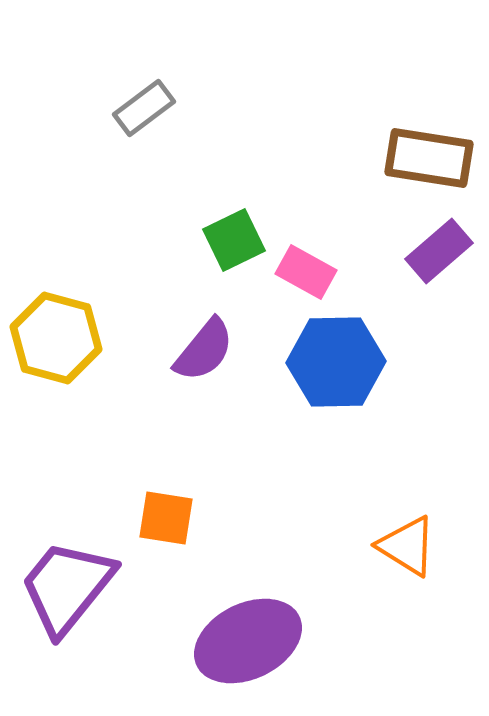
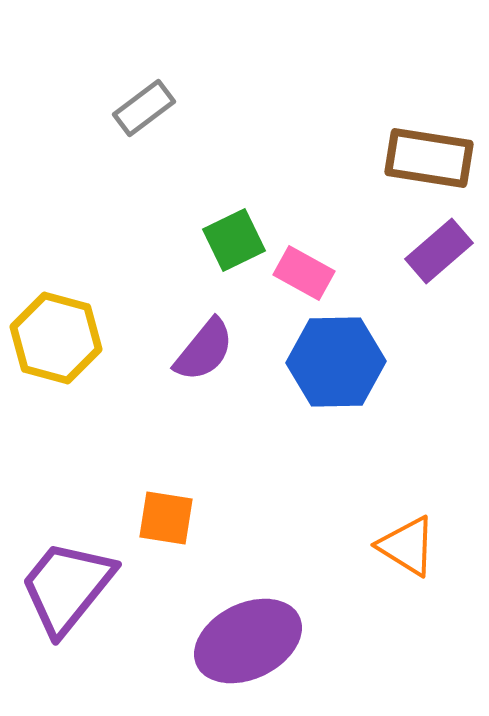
pink rectangle: moved 2 px left, 1 px down
